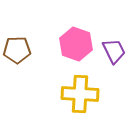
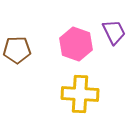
purple trapezoid: moved 19 px up
